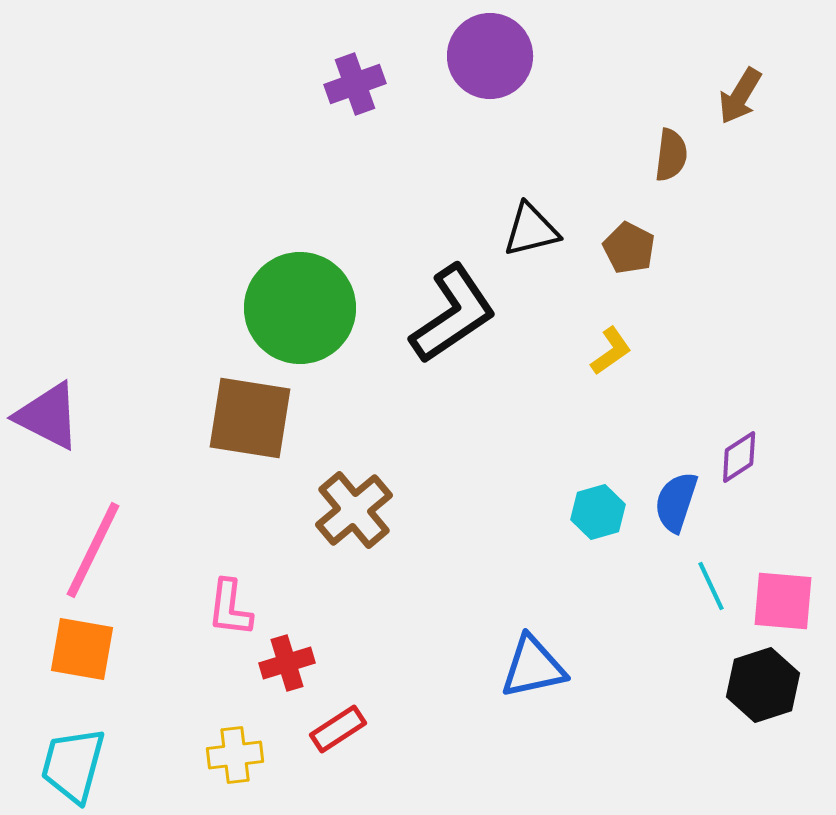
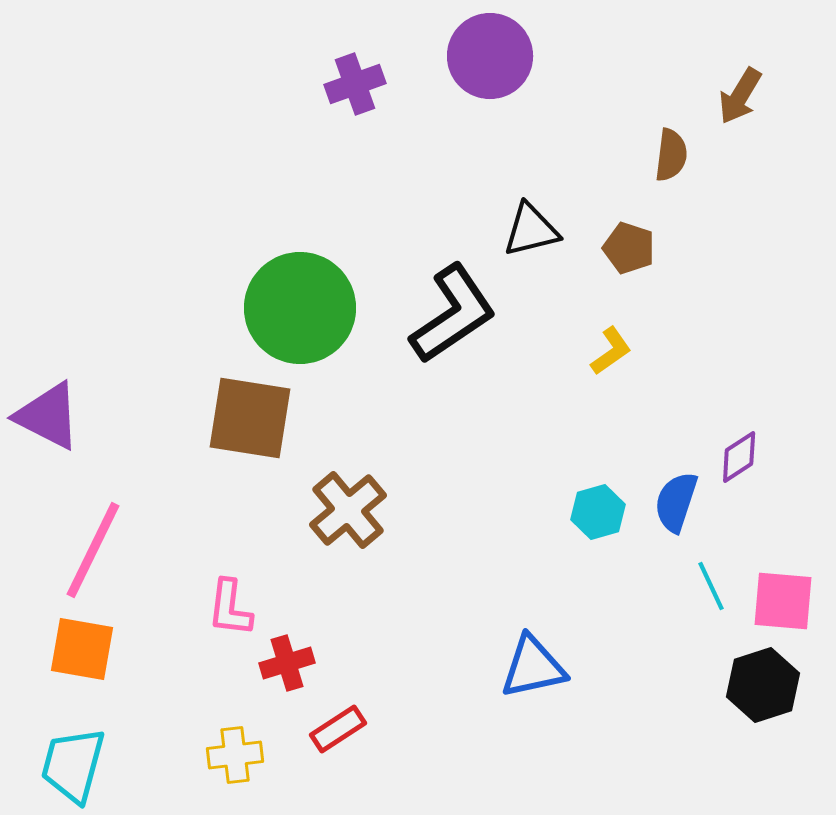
brown pentagon: rotated 9 degrees counterclockwise
brown cross: moved 6 px left
